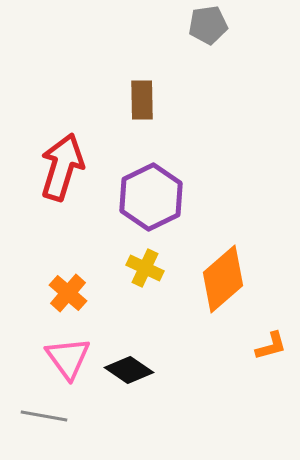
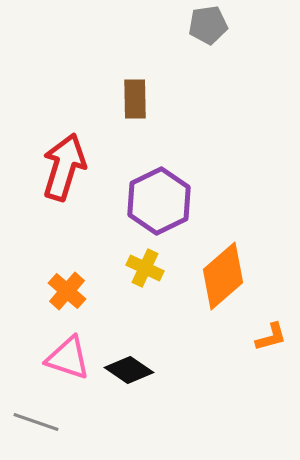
brown rectangle: moved 7 px left, 1 px up
red arrow: moved 2 px right
purple hexagon: moved 8 px right, 4 px down
orange diamond: moved 3 px up
orange cross: moved 1 px left, 2 px up
orange L-shape: moved 9 px up
pink triangle: rotated 36 degrees counterclockwise
gray line: moved 8 px left, 6 px down; rotated 9 degrees clockwise
